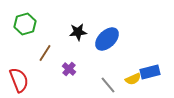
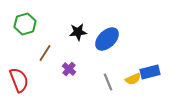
gray line: moved 3 px up; rotated 18 degrees clockwise
